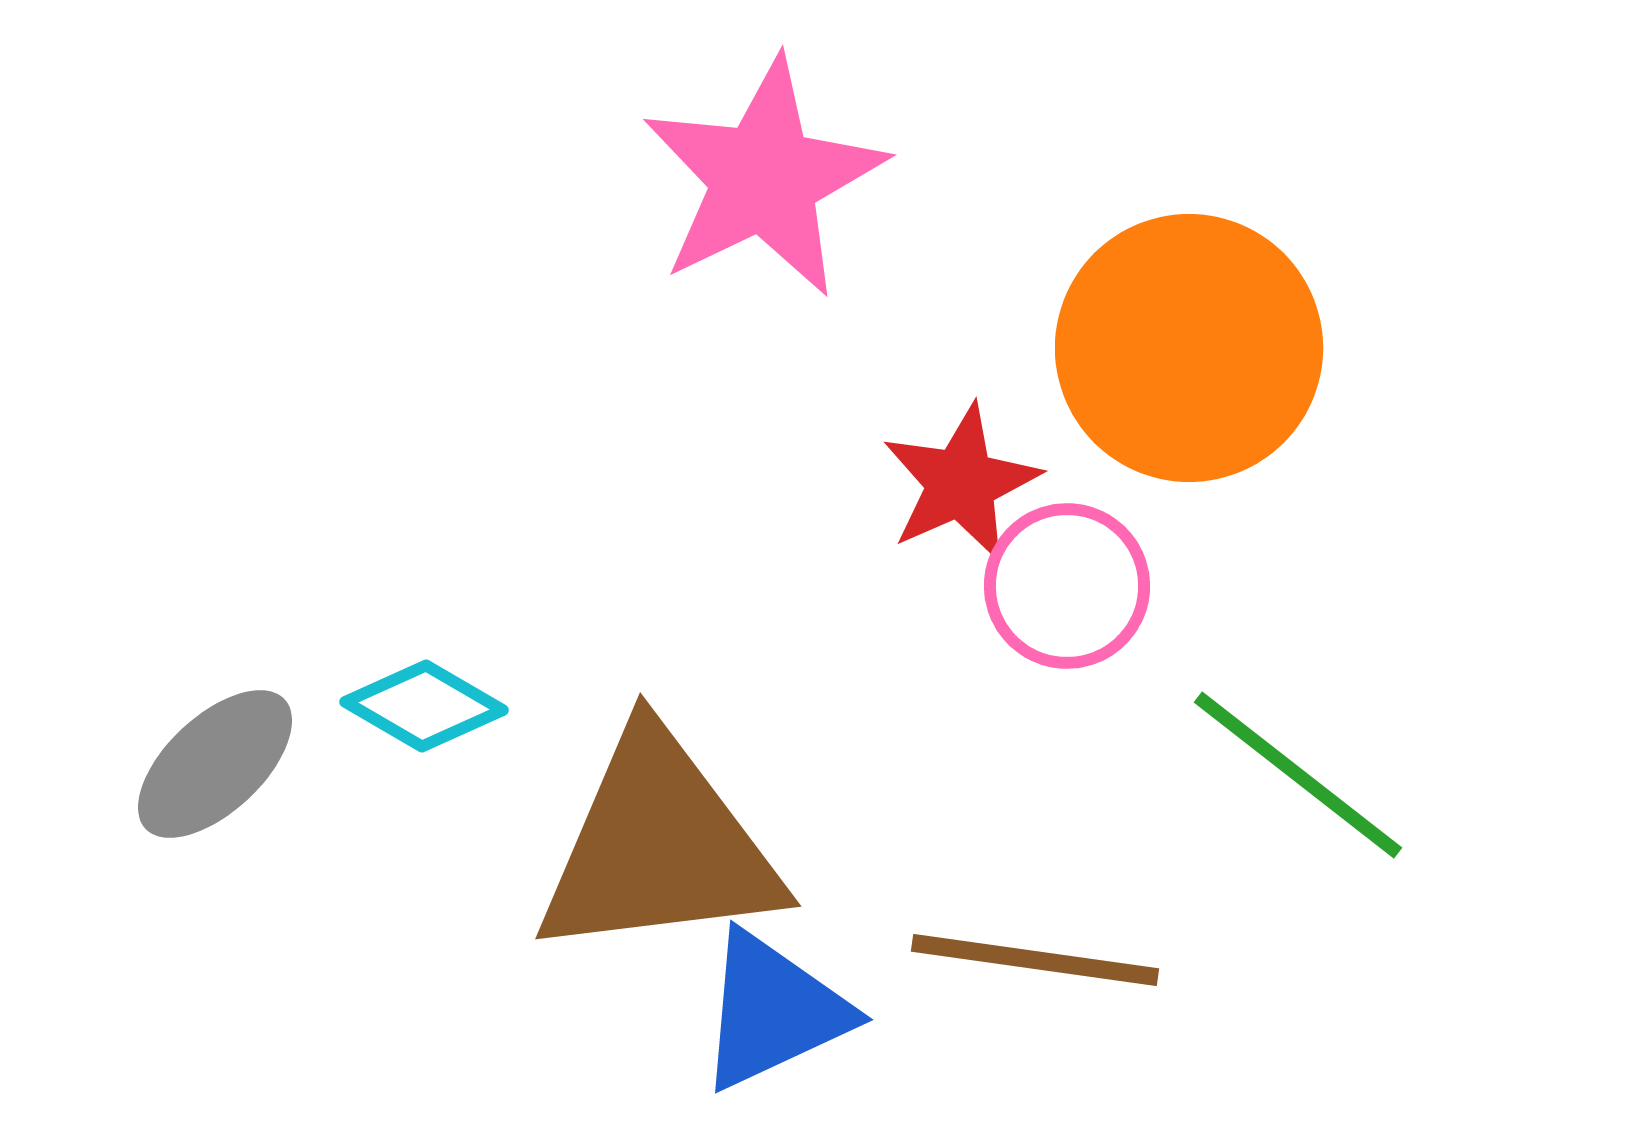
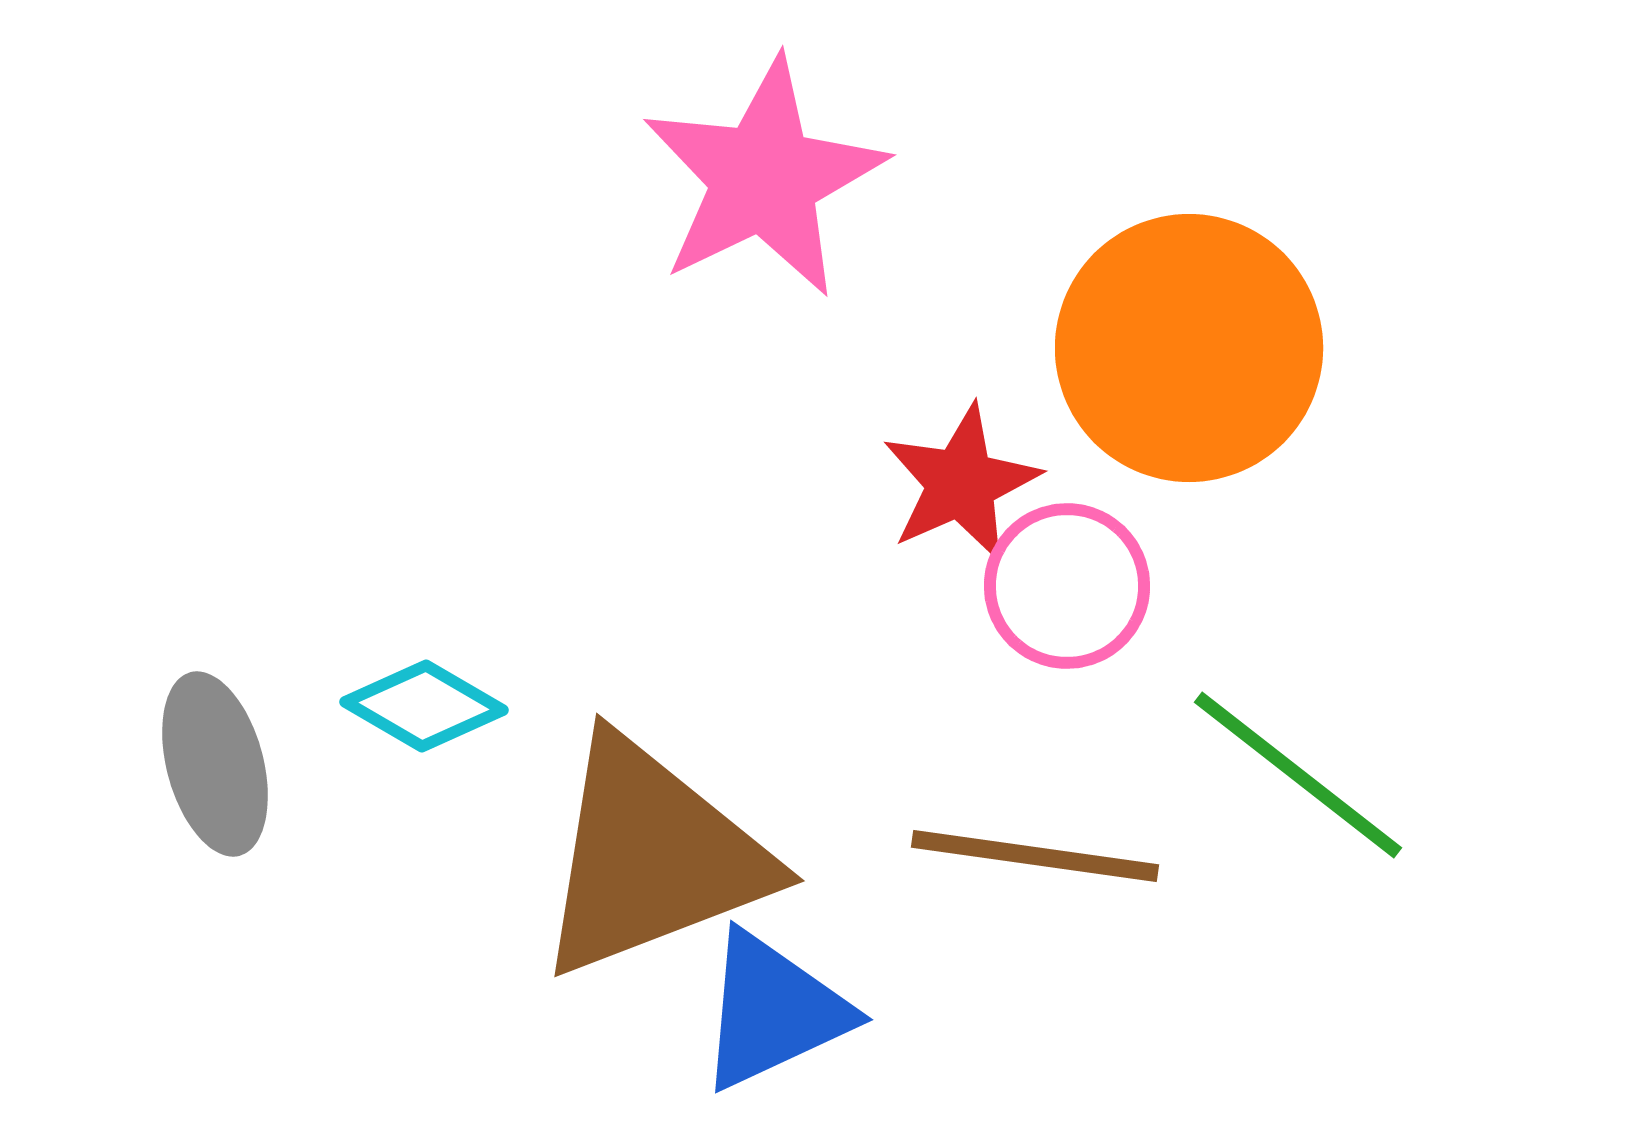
gray ellipse: rotated 62 degrees counterclockwise
brown triangle: moved 7 px left, 11 px down; rotated 14 degrees counterclockwise
brown line: moved 104 px up
